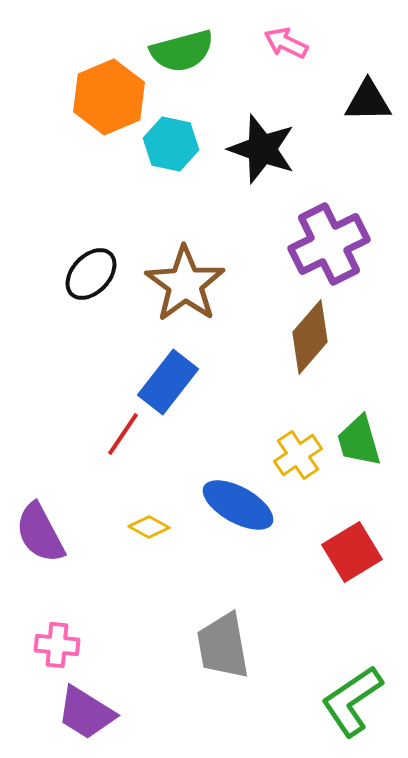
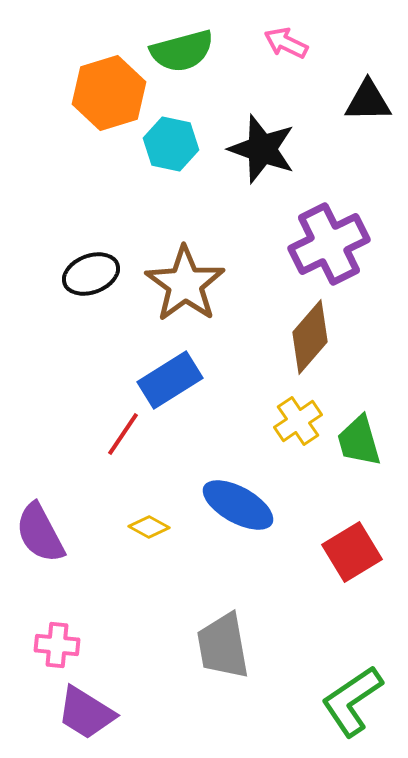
orange hexagon: moved 4 px up; rotated 6 degrees clockwise
black ellipse: rotated 26 degrees clockwise
blue rectangle: moved 2 px right, 2 px up; rotated 20 degrees clockwise
yellow cross: moved 34 px up
